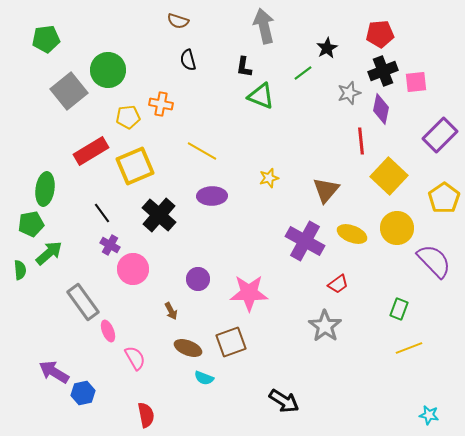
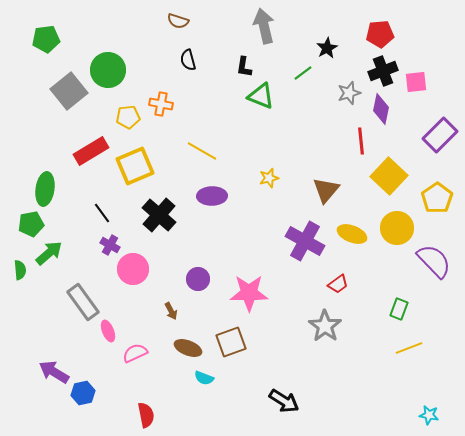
yellow pentagon at (444, 198): moved 7 px left
pink semicircle at (135, 358): moved 5 px up; rotated 85 degrees counterclockwise
